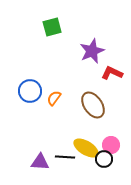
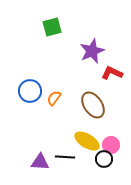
yellow ellipse: moved 1 px right, 7 px up
